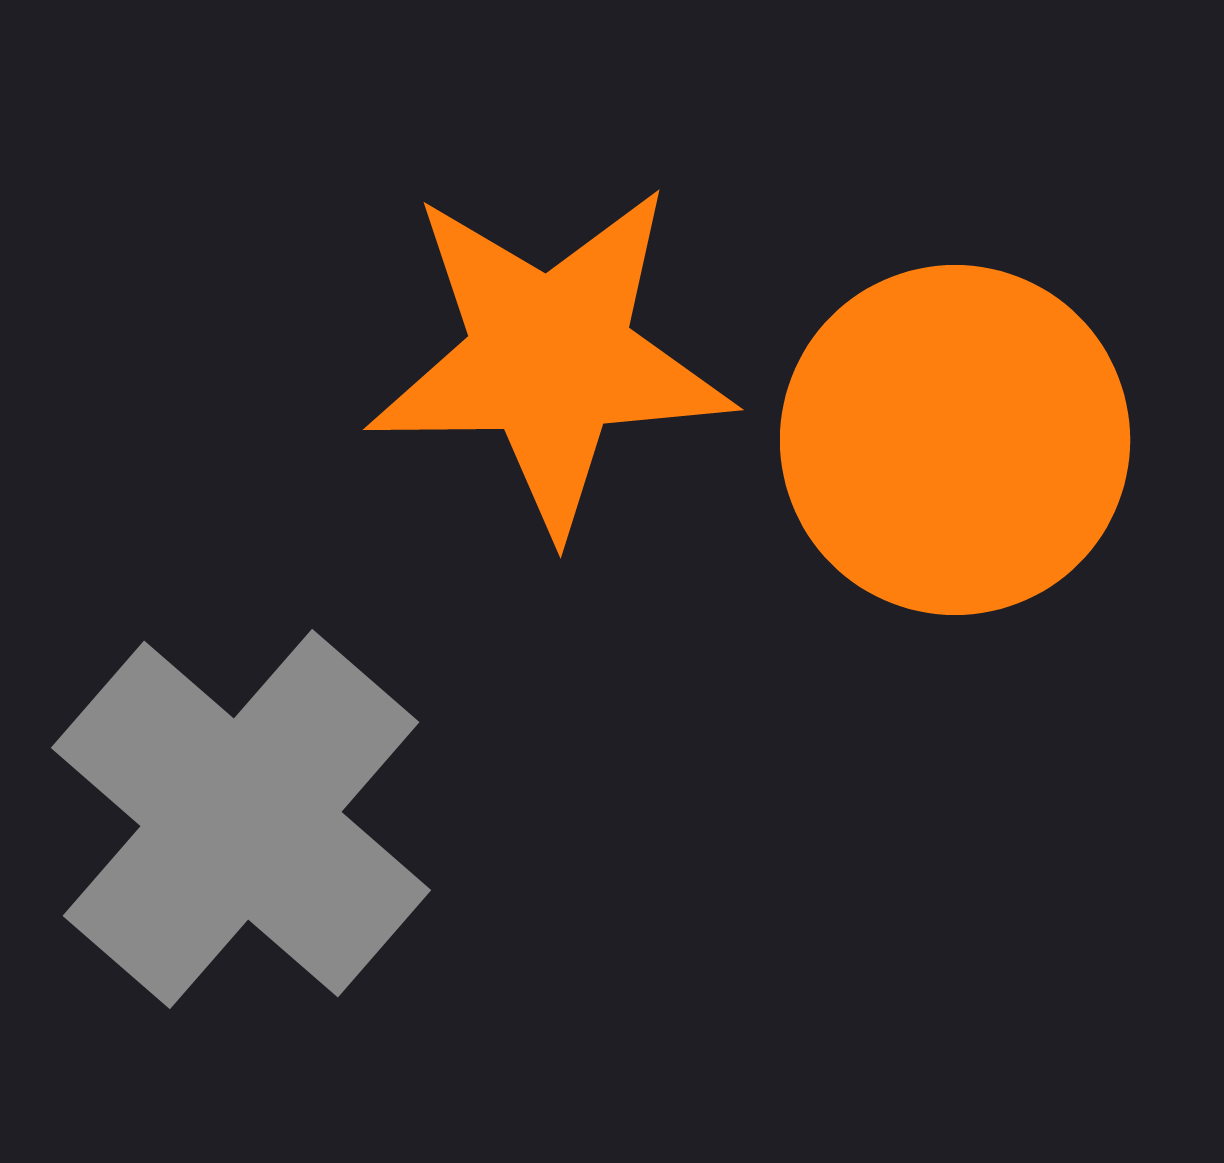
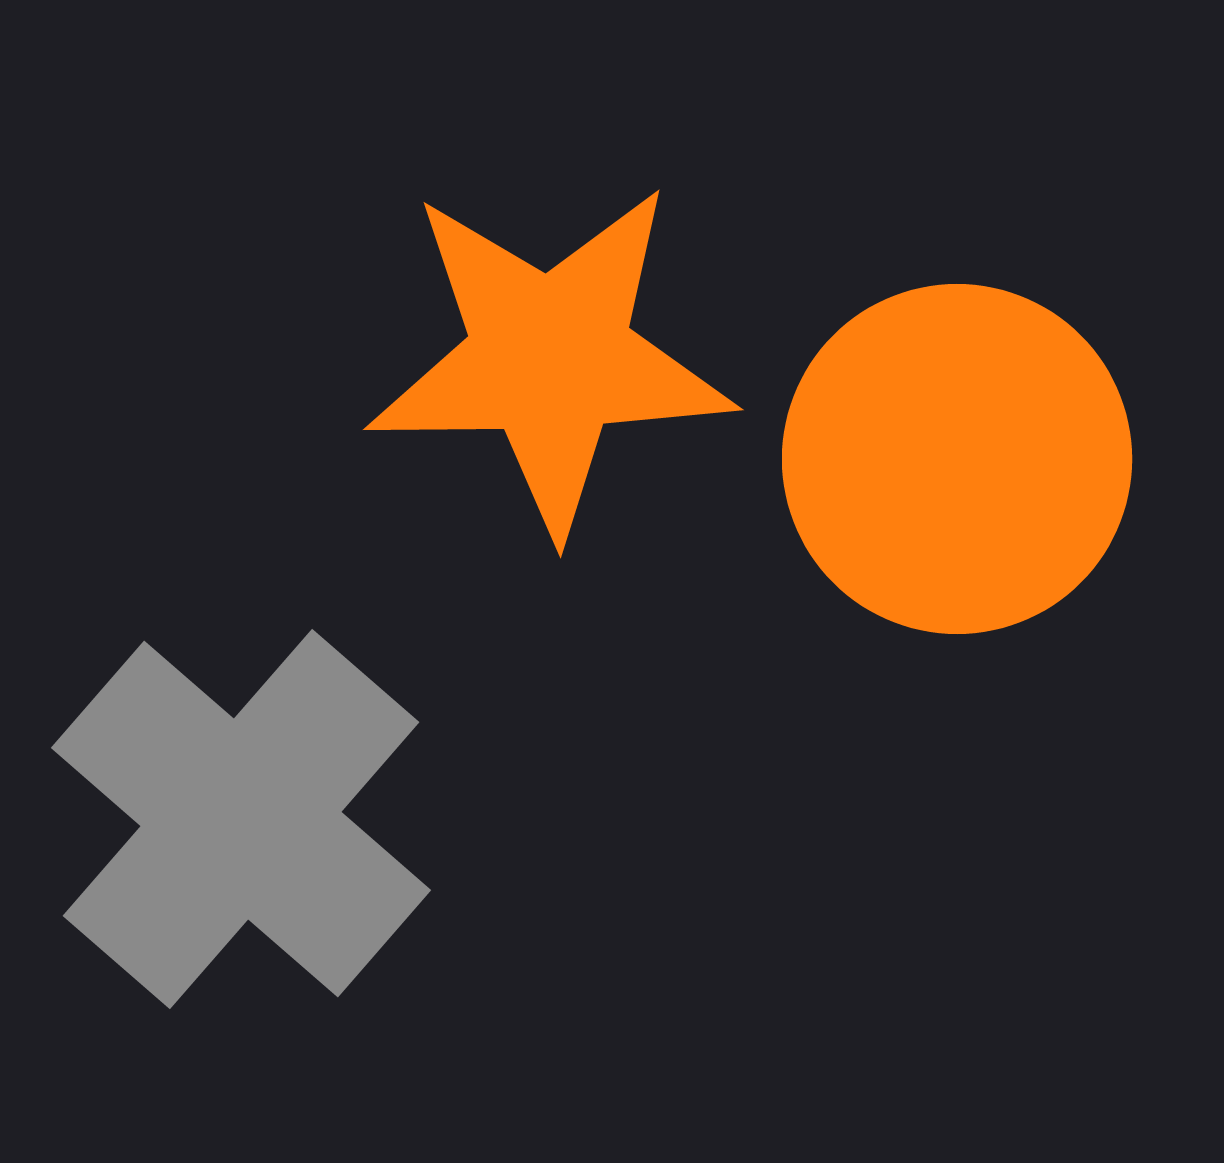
orange circle: moved 2 px right, 19 px down
